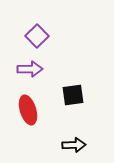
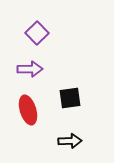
purple square: moved 3 px up
black square: moved 3 px left, 3 px down
black arrow: moved 4 px left, 4 px up
